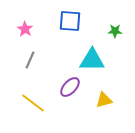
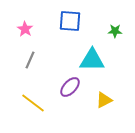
yellow triangle: rotated 12 degrees counterclockwise
